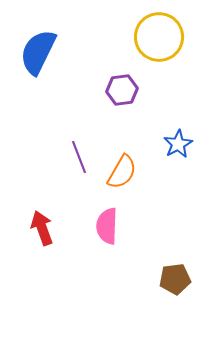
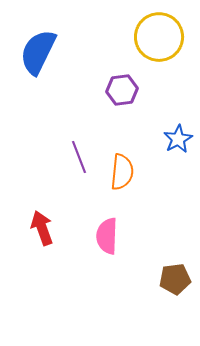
blue star: moved 5 px up
orange semicircle: rotated 24 degrees counterclockwise
pink semicircle: moved 10 px down
